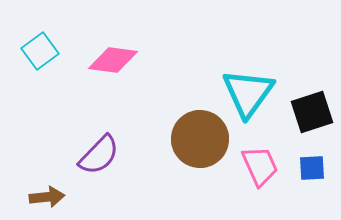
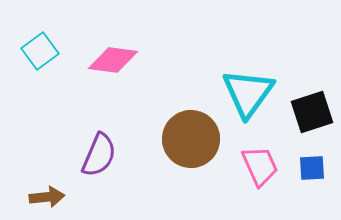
brown circle: moved 9 px left
purple semicircle: rotated 21 degrees counterclockwise
